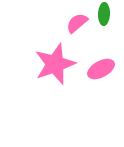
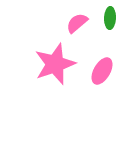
green ellipse: moved 6 px right, 4 px down
pink ellipse: moved 1 px right, 2 px down; rotated 32 degrees counterclockwise
